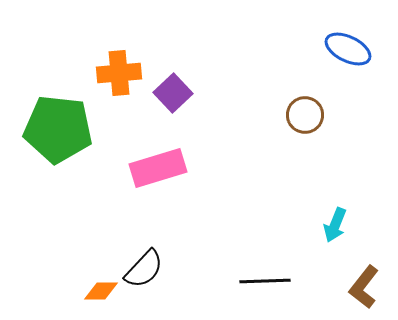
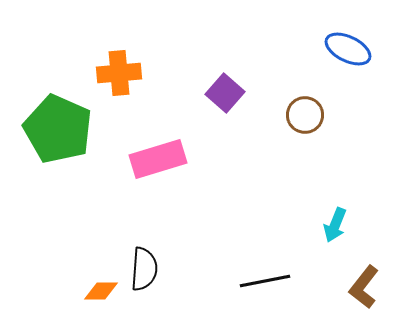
purple square: moved 52 px right; rotated 6 degrees counterclockwise
green pentagon: rotated 18 degrees clockwise
pink rectangle: moved 9 px up
black semicircle: rotated 39 degrees counterclockwise
black line: rotated 9 degrees counterclockwise
